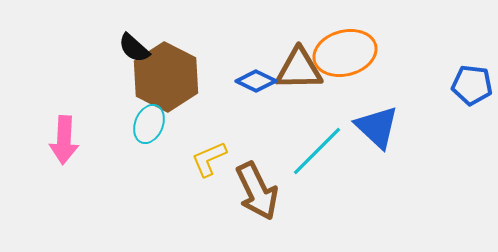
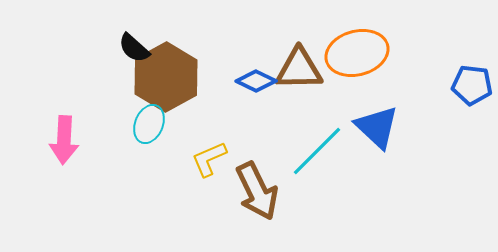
orange ellipse: moved 12 px right
brown hexagon: rotated 4 degrees clockwise
